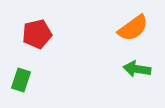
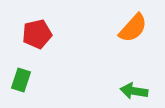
orange semicircle: rotated 12 degrees counterclockwise
green arrow: moved 3 px left, 22 px down
